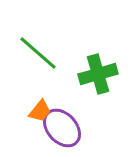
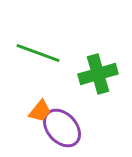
green line: rotated 21 degrees counterclockwise
